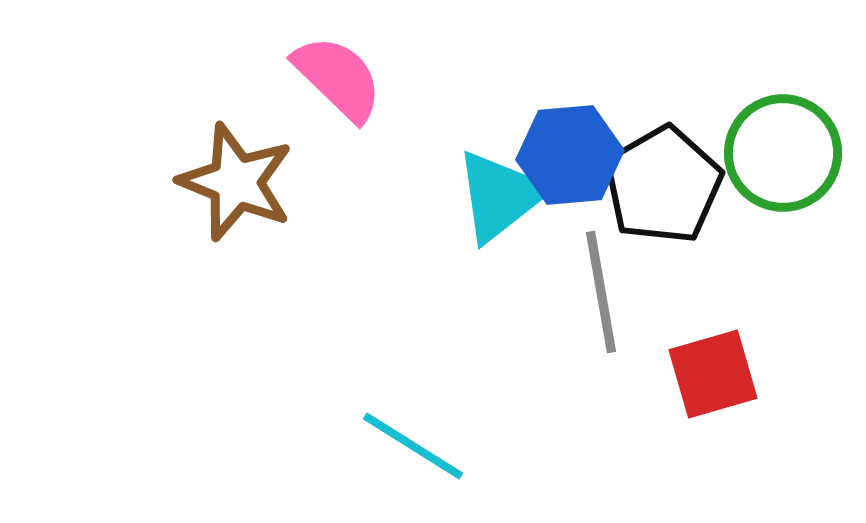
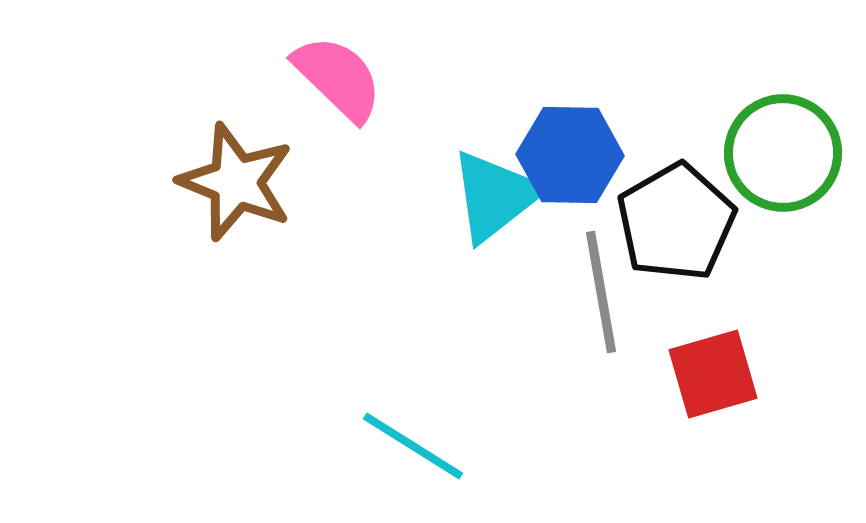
blue hexagon: rotated 6 degrees clockwise
black pentagon: moved 13 px right, 37 px down
cyan triangle: moved 5 px left
